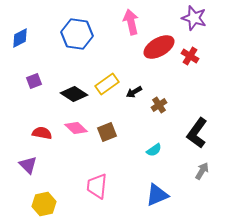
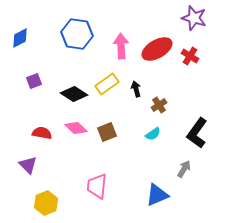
pink arrow: moved 10 px left, 24 px down; rotated 10 degrees clockwise
red ellipse: moved 2 px left, 2 px down
black arrow: moved 2 px right, 3 px up; rotated 105 degrees clockwise
cyan semicircle: moved 1 px left, 16 px up
gray arrow: moved 18 px left, 2 px up
yellow hexagon: moved 2 px right, 1 px up; rotated 10 degrees counterclockwise
